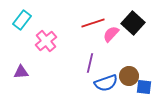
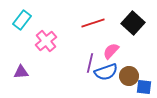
pink semicircle: moved 17 px down
blue semicircle: moved 11 px up
